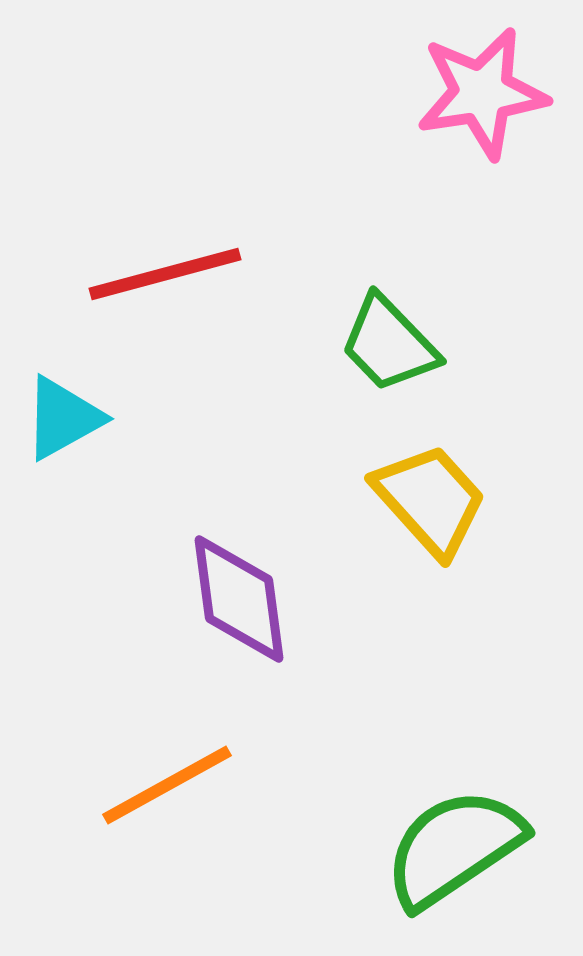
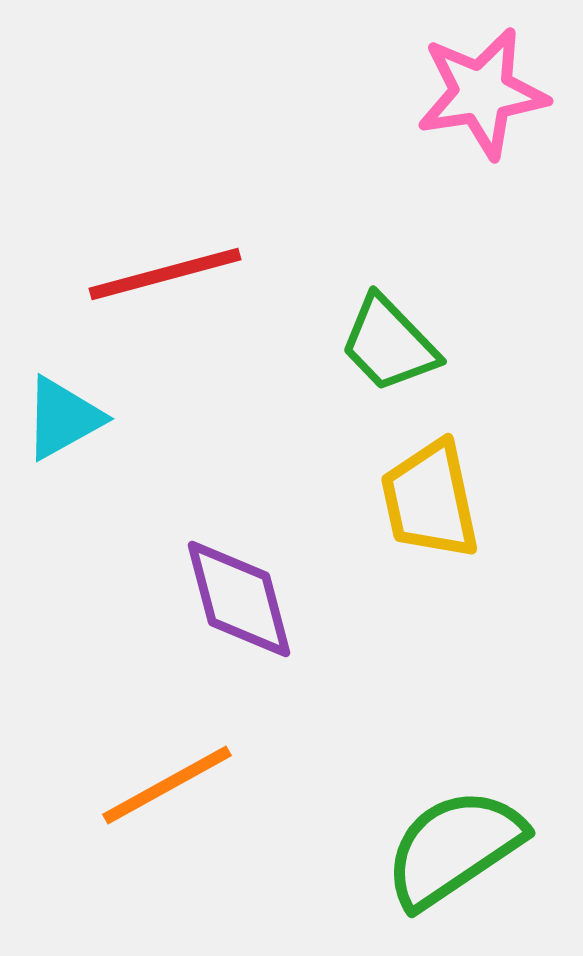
yellow trapezoid: rotated 150 degrees counterclockwise
purple diamond: rotated 7 degrees counterclockwise
